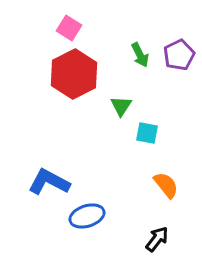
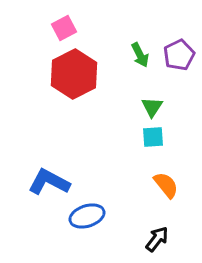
pink square: moved 5 px left; rotated 30 degrees clockwise
green triangle: moved 31 px right, 1 px down
cyan square: moved 6 px right, 4 px down; rotated 15 degrees counterclockwise
